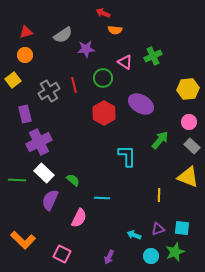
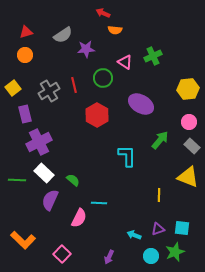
yellow square: moved 8 px down
red hexagon: moved 7 px left, 2 px down
cyan line: moved 3 px left, 5 px down
pink square: rotated 18 degrees clockwise
